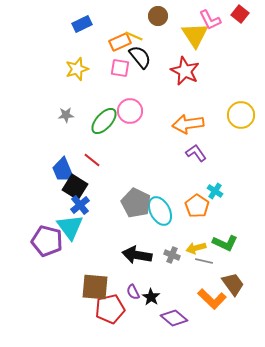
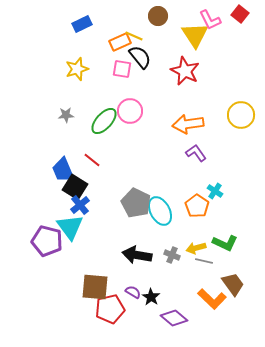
pink square: moved 2 px right, 1 px down
purple semicircle: rotated 147 degrees clockwise
